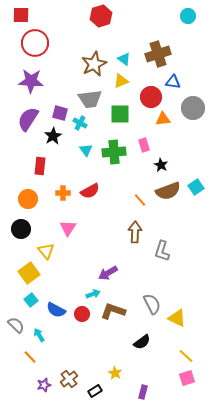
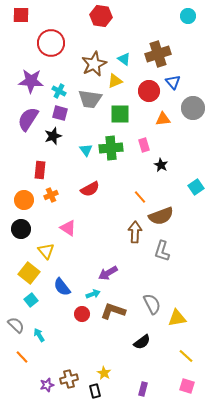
red hexagon at (101, 16): rotated 25 degrees clockwise
red circle at (35, 43): moved 16 px right
yellow triangle at (121, 81): moved 6 px left
blue triangle at (173, 82): rotated 42 degrees clockwise
red circle at (151, 97): moved 2 px left, 6 px up
gray trapezoid at (90, 99): rotated 15 degrees clockwise
cyan cross at (80, 123): moved 21 px left, 32 px up
black star at (53, 136): rotated 12 degrees clockwise
green cross at (114, 152): moved 3 px left, 4 px up
red rectangle at (40, 166): moved 4 px down
red semicircle at (90, 191): moved 2 px up
brown semicircle at (168, 191): moved 7 px left, 25 px down
orange cross at (63, 193): moved 12 px left, 2 px down; rotated 24 degrees counterclockwise
orange circle at (28, 199): moved 4 px left, 1 px down
orange line at (140, 200): moved 3 px up
pink triangle at (68, 228): rotated 30 degrees counterclockwise
yellow square at (29, 273): rotated 15 degrees counterclockwise
blue semicircle at (56, 310): moved 6 px right, 23 px up; rotated 24 degrees clockwise
yellow triangle at (177, 318): rotated 36 degrees counterclockwise
orange line at (30, 357): moved 8 px left
yellow star at (115, 373): moved 11 px left
pink square at (187, 378): moved 8 px down; rotated 35 degrees clockwise
brown cross at (69, 379): rotated 24 degrees clockwise
purple star at (44, 385): moved 3 px right
black rectangle at (95, 391): rotated 72 degrees counterclockwise
purple rectangle at (143, 392): moved 3 px up
